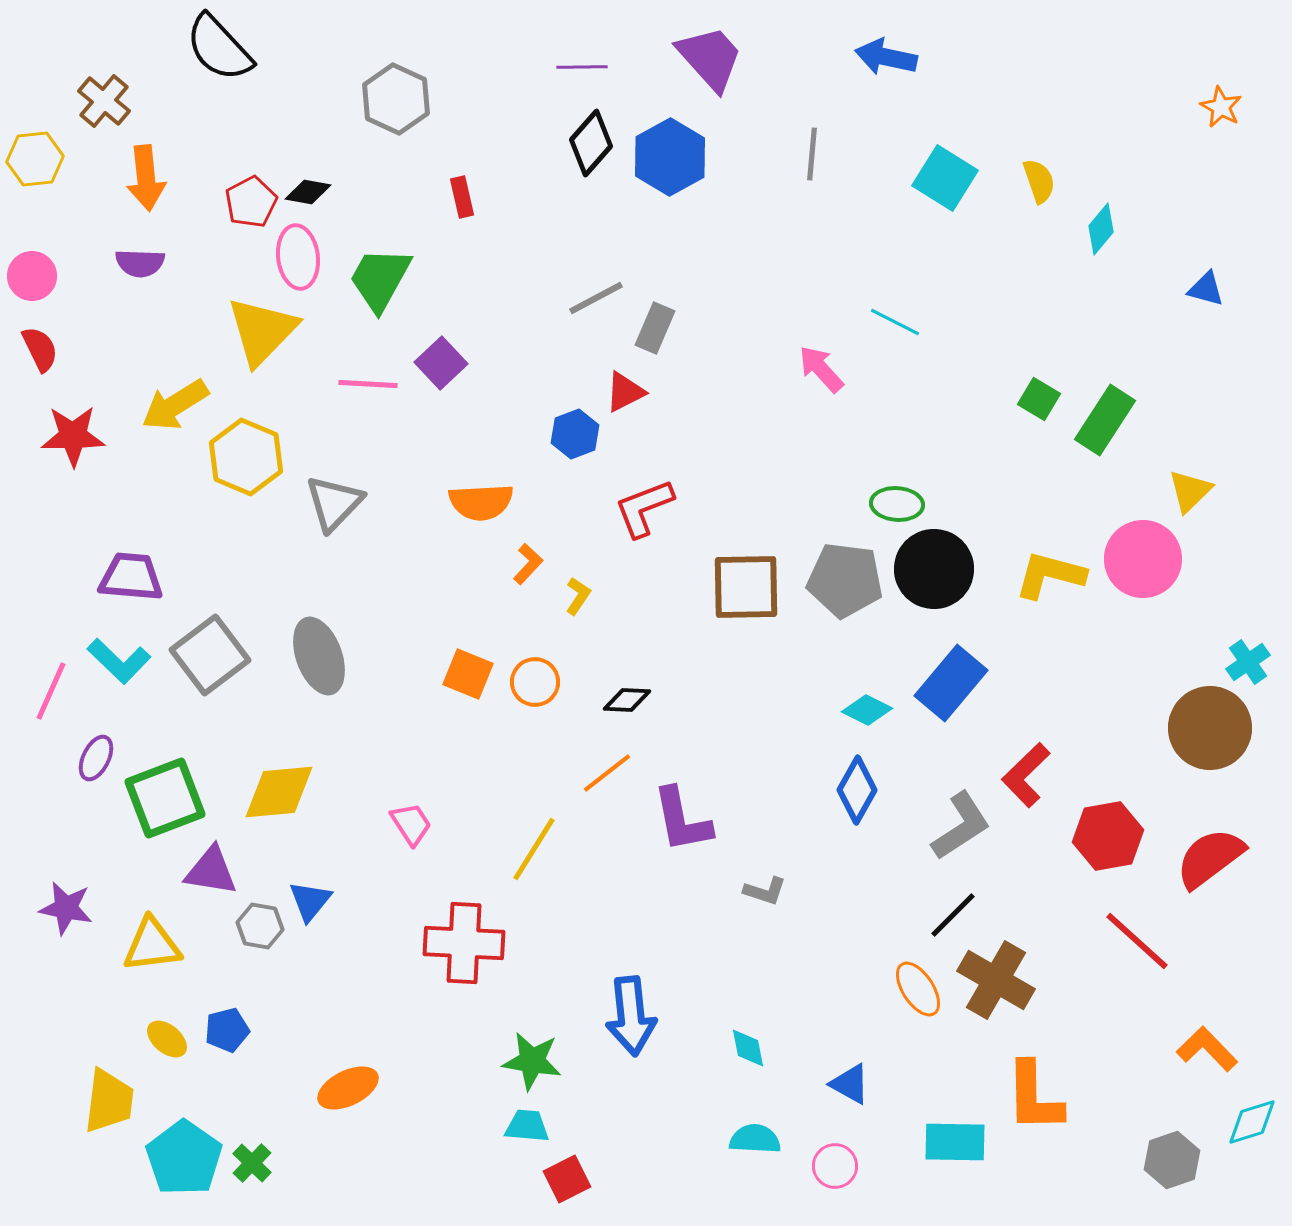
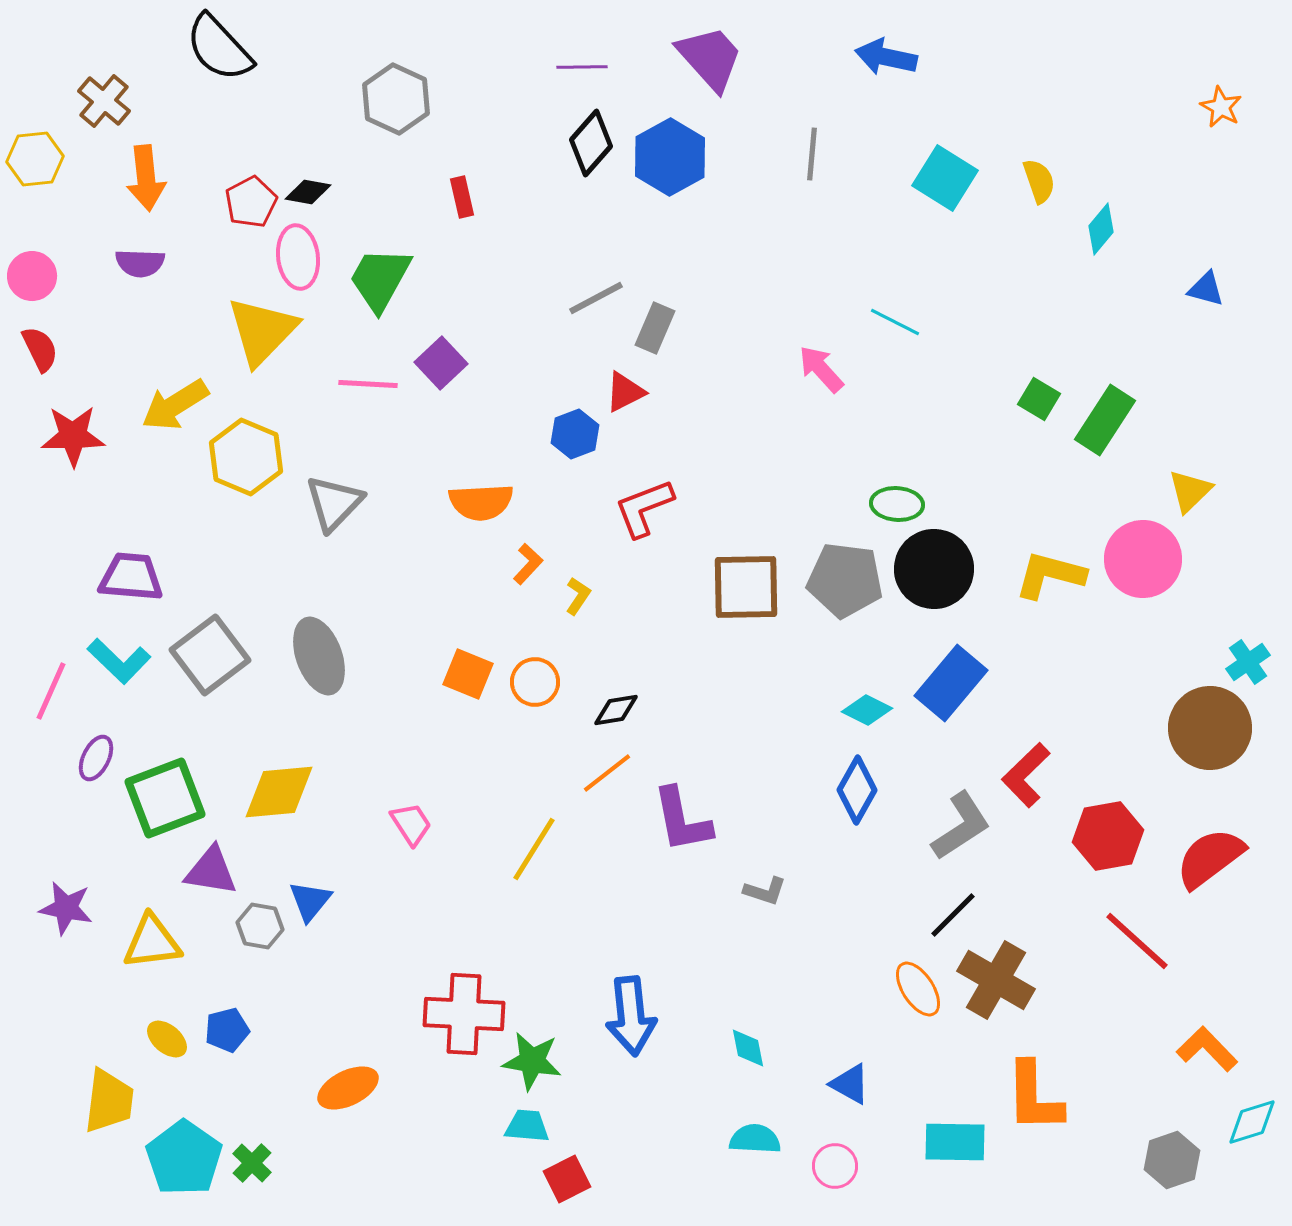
black diamond at (627, 700): moved 11 px left, 10 px down; rotated 12 degrees counterclockwise
red cross at (464, 943): moved 71 px down
yellow triangle at (152, 945): moved 3 px up
